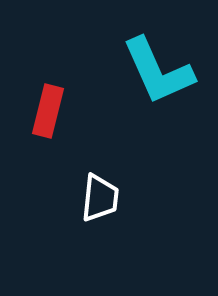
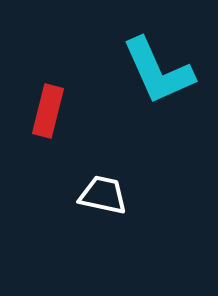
white trapezoid: moved 3 px right, 3 px up; rotated 84 degrees counterclockwise
